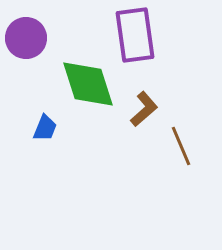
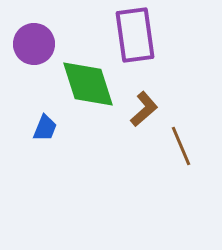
purple circle: moved 8 px right, 6 px down
